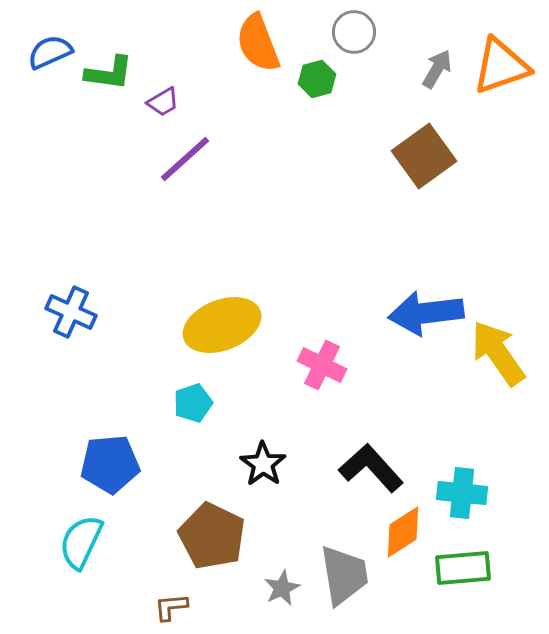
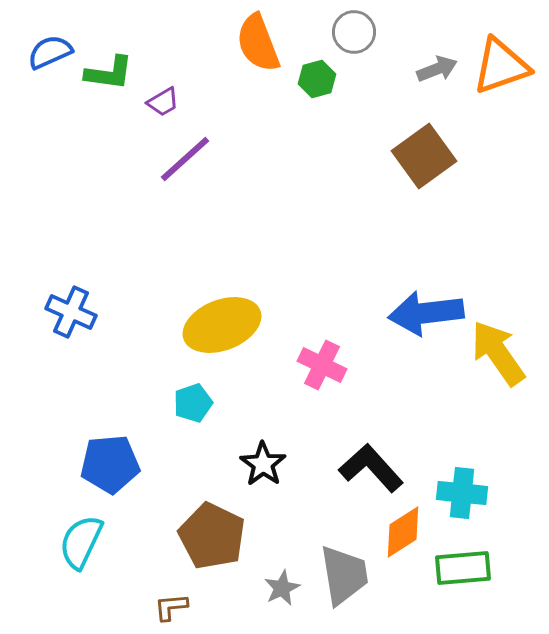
gray arrow: rotated 39 degrees clockwise
